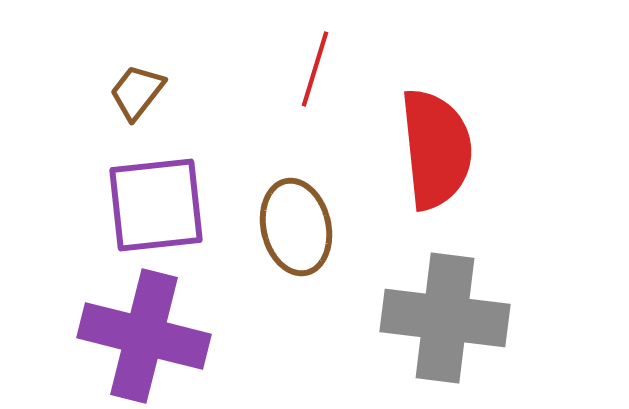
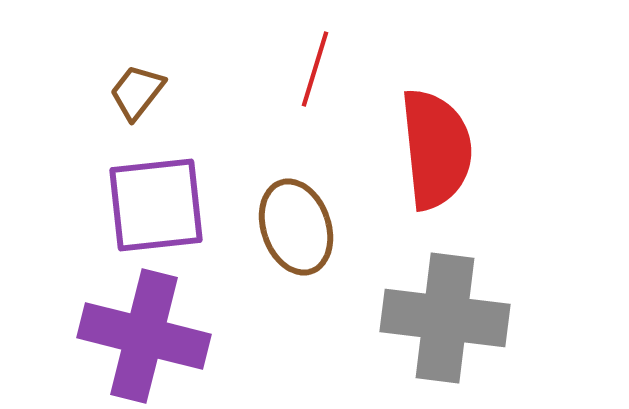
brown ellipse: rotated 6 degrees counterclockwise
